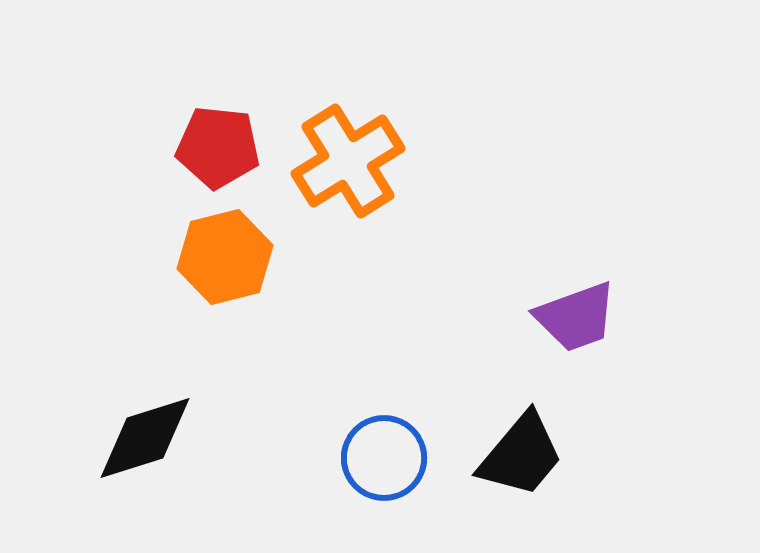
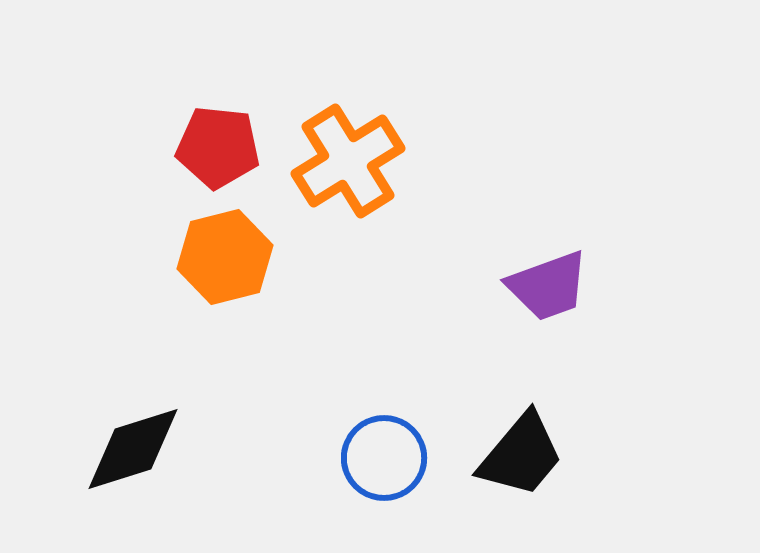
purple trapezoid: moved 28 px left, 31 px up
black diamond: moved 12 px left, 11 px down
